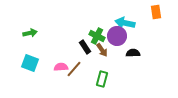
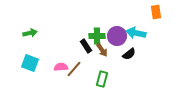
cyan arrow: moved 11 px right, 10 px down
green cross: rotated 28 degrees counterclockwise
black rectangle: moved 1 px right, 1 px up
black semicircle: moved 4 px left, 1 px down; rotated 144 degrees clockwise
